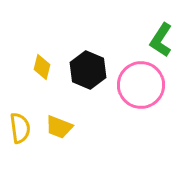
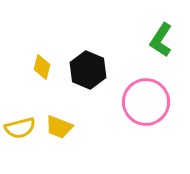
pink circle: moved 5 px right, 17 px down
yellow semicircle: rotated 84 degrees clockwise
